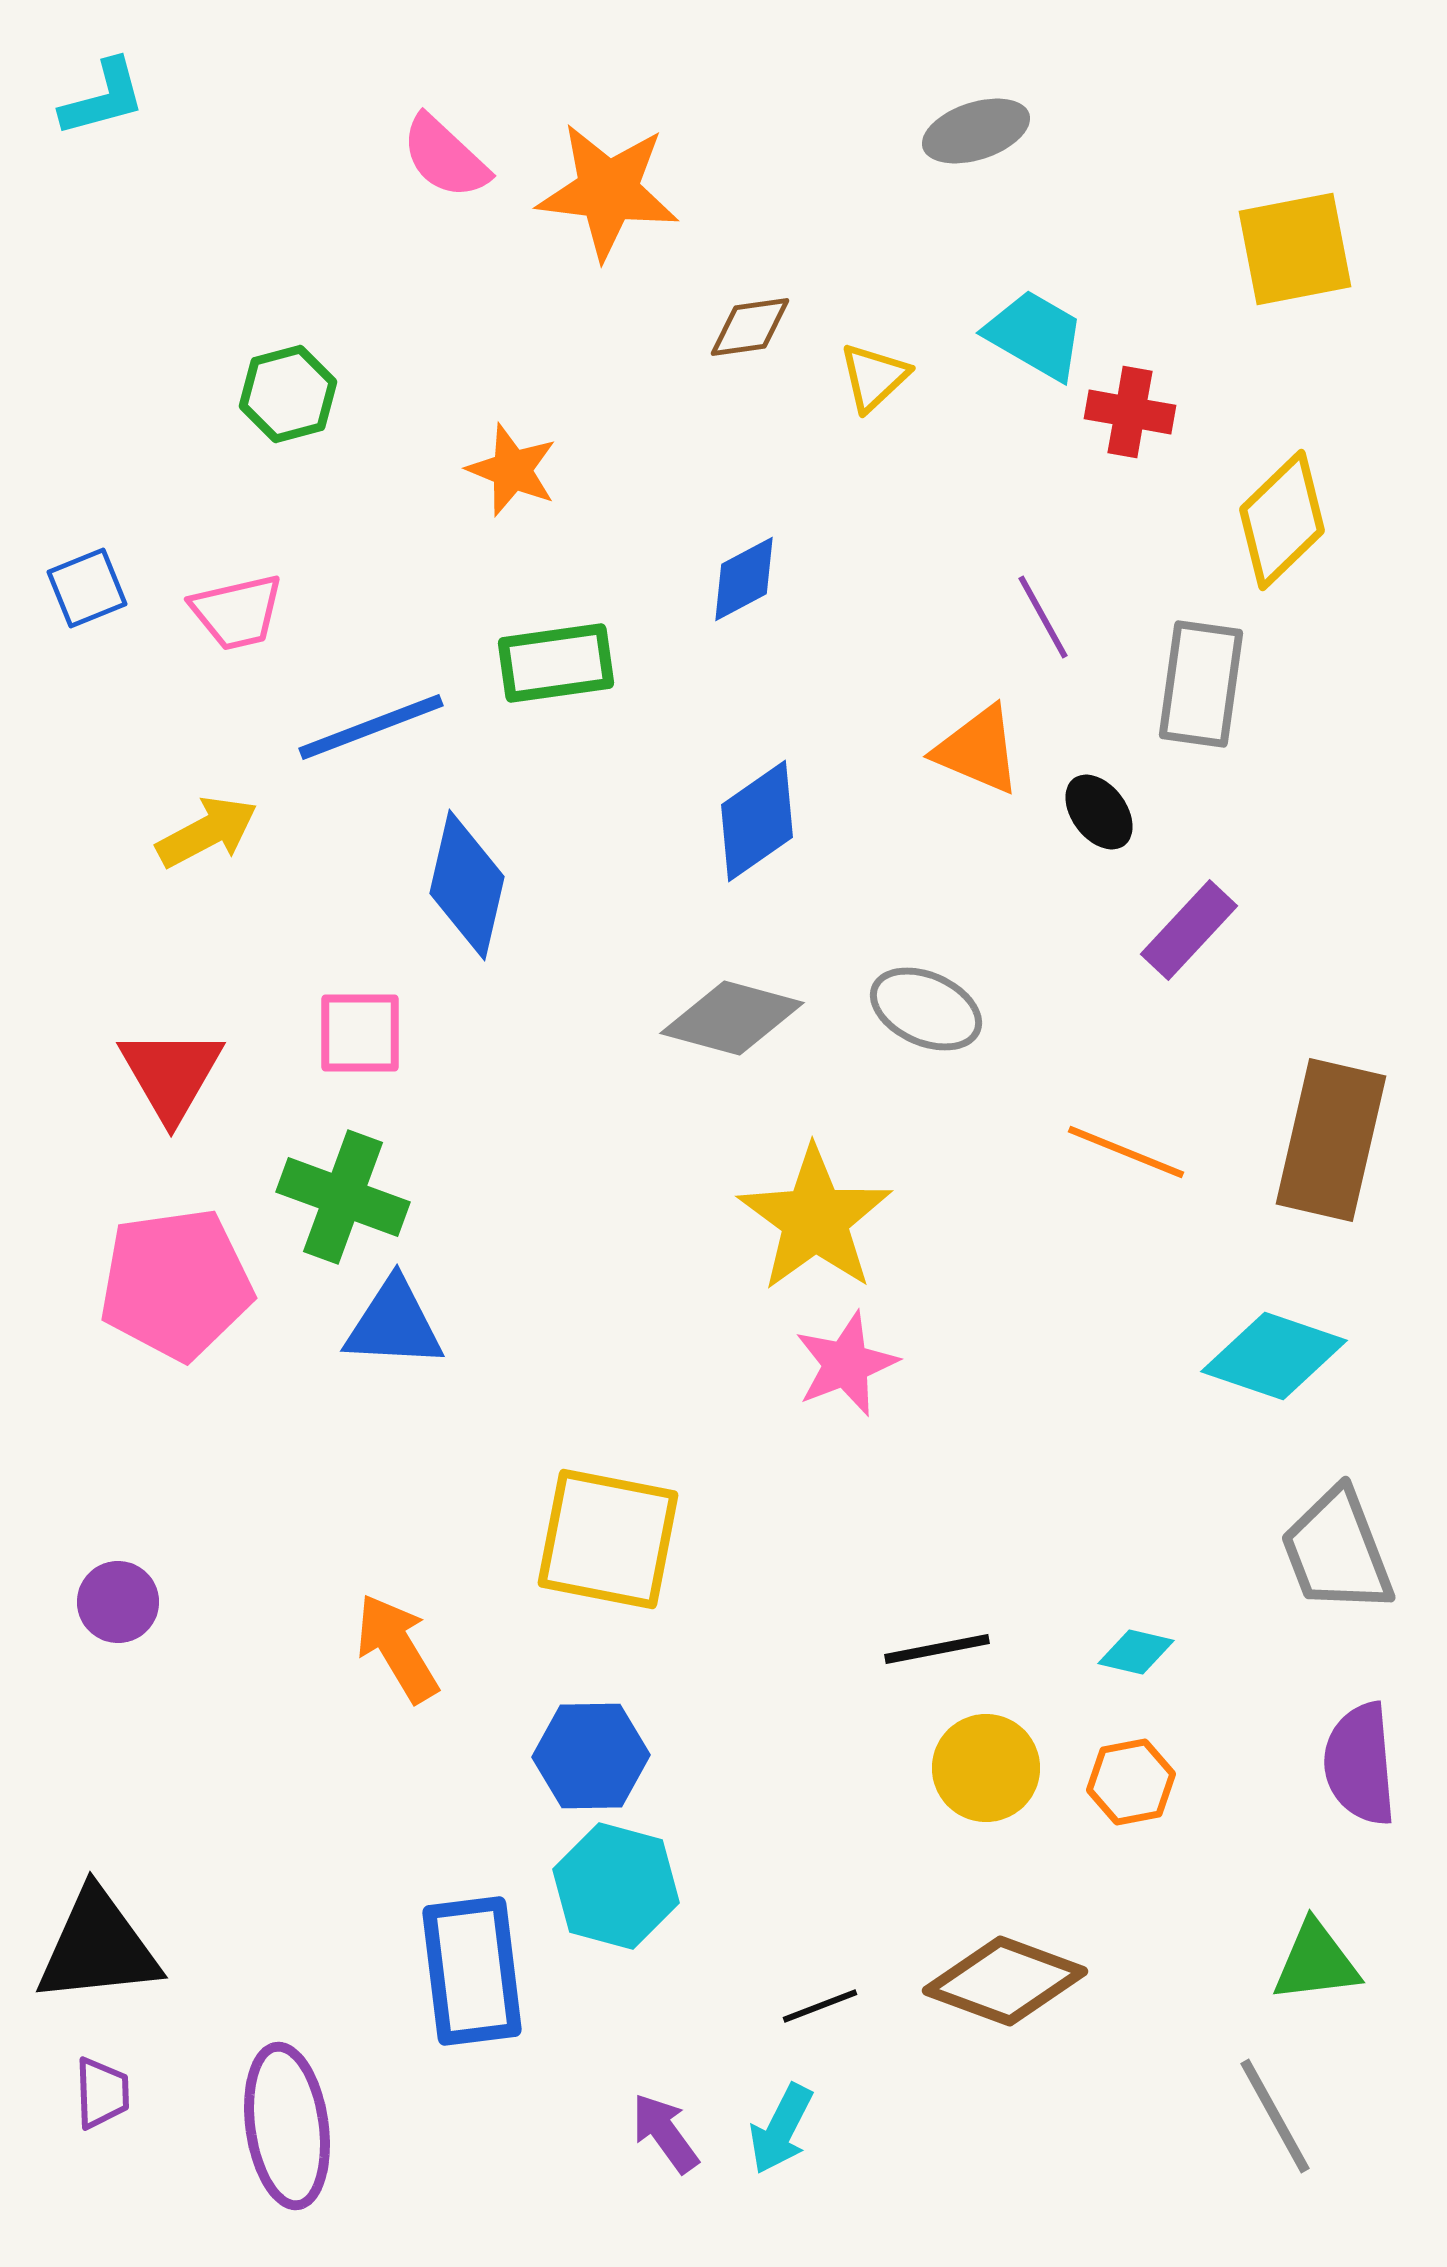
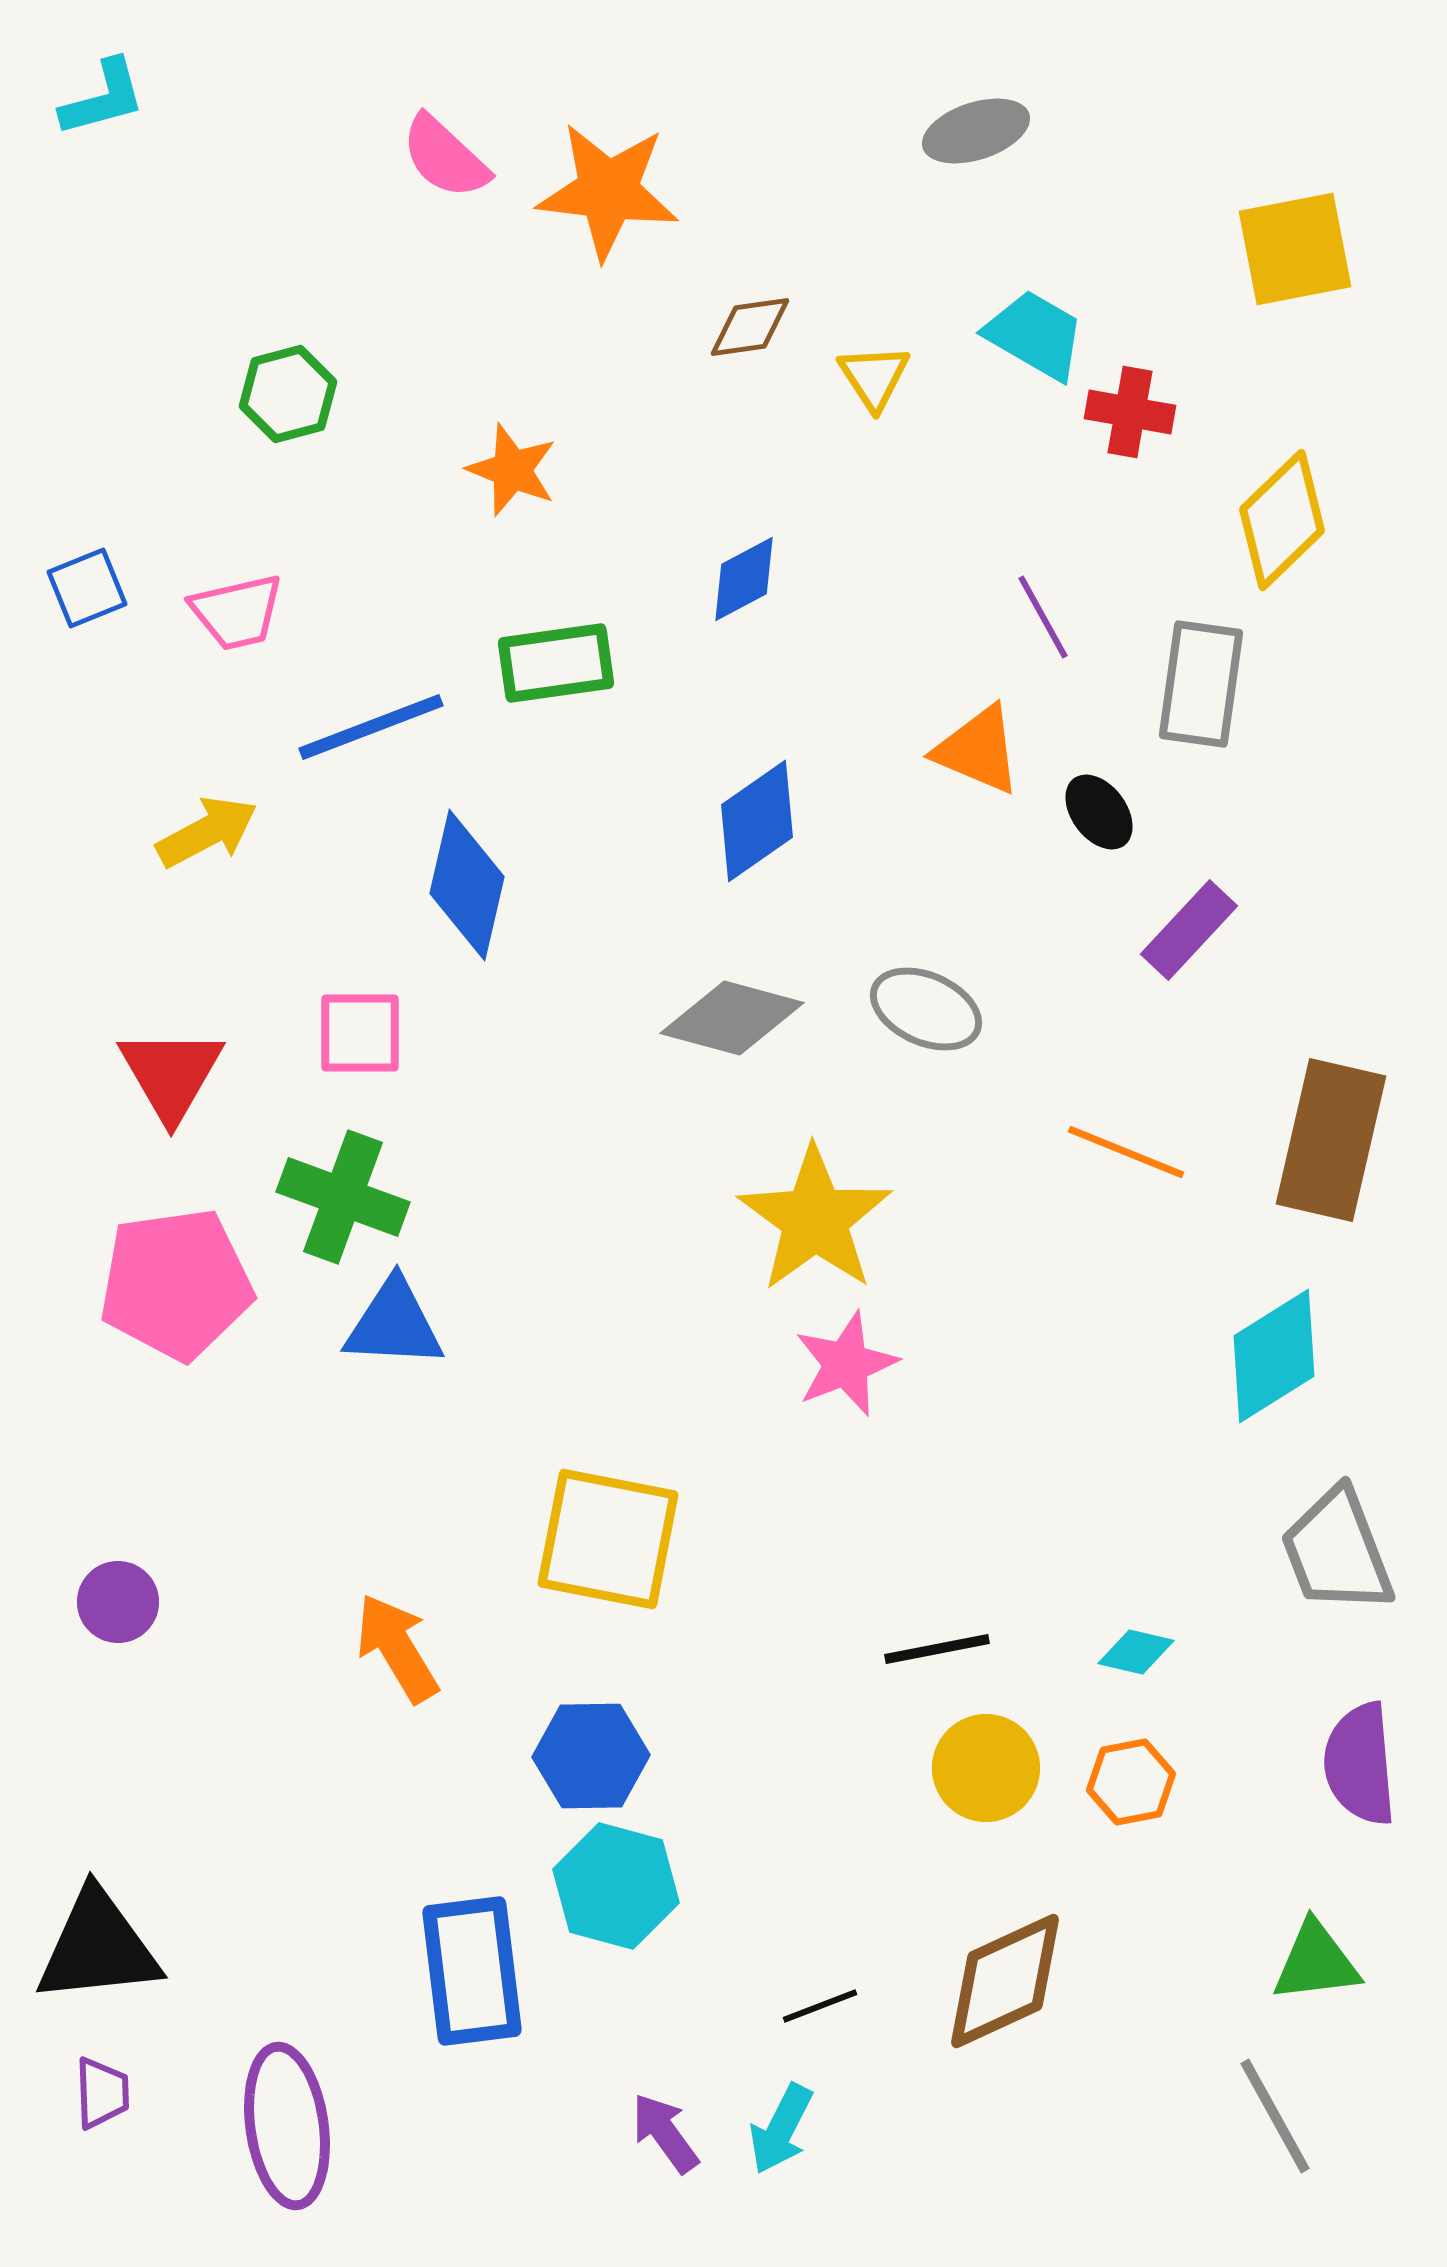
yellow triangle at (874, 377): rotated 20 degrees counterclockwise
cyan diamond at (1274, 1356): rotated 51 degrees counterclockwise
brown diamond at (1005, 1981): rotated 45 degrees counterclockwise
